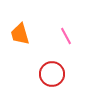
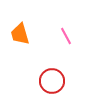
red circle: moved 7 px down
